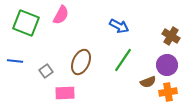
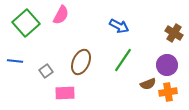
green square: rotated 28 degrees clockwise
brown cross: moved 3 px right, 3 px up
brown semicircle: moved 2 px down
